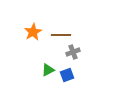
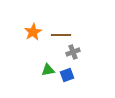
green triangle: rotated 16 degrees clockwise
